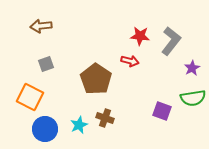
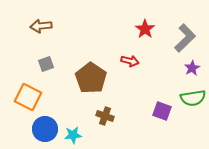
red star: moved 5 px right, 7 px up; rotated 30 degrees clockwise
gray L-shape: moved 14 px right, 3 px up; rotated 8 degrees clockwise
brown pentagon: moved 5 px left, 1 px up
orange square: moved 2 px left
brown cross: moved 2 px up
cyan star: moved 6 px left, 10 px down; rotated 18 degrees clockwise
